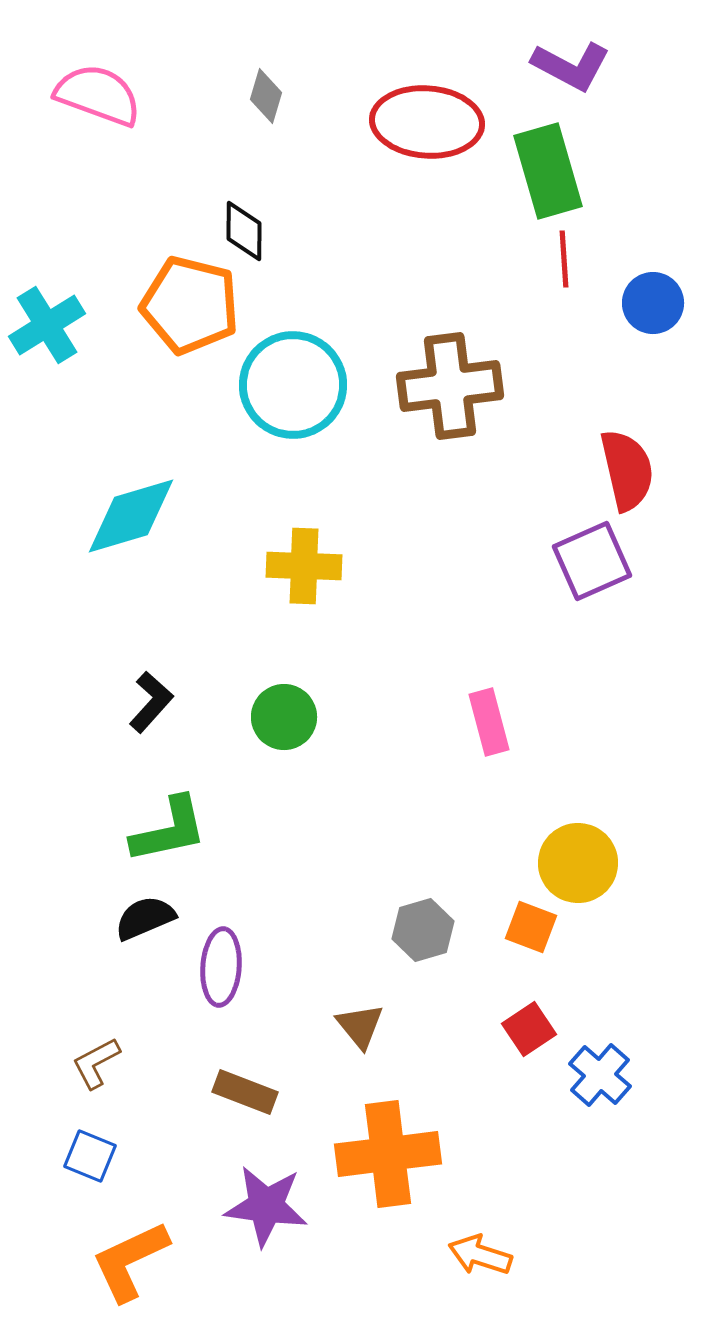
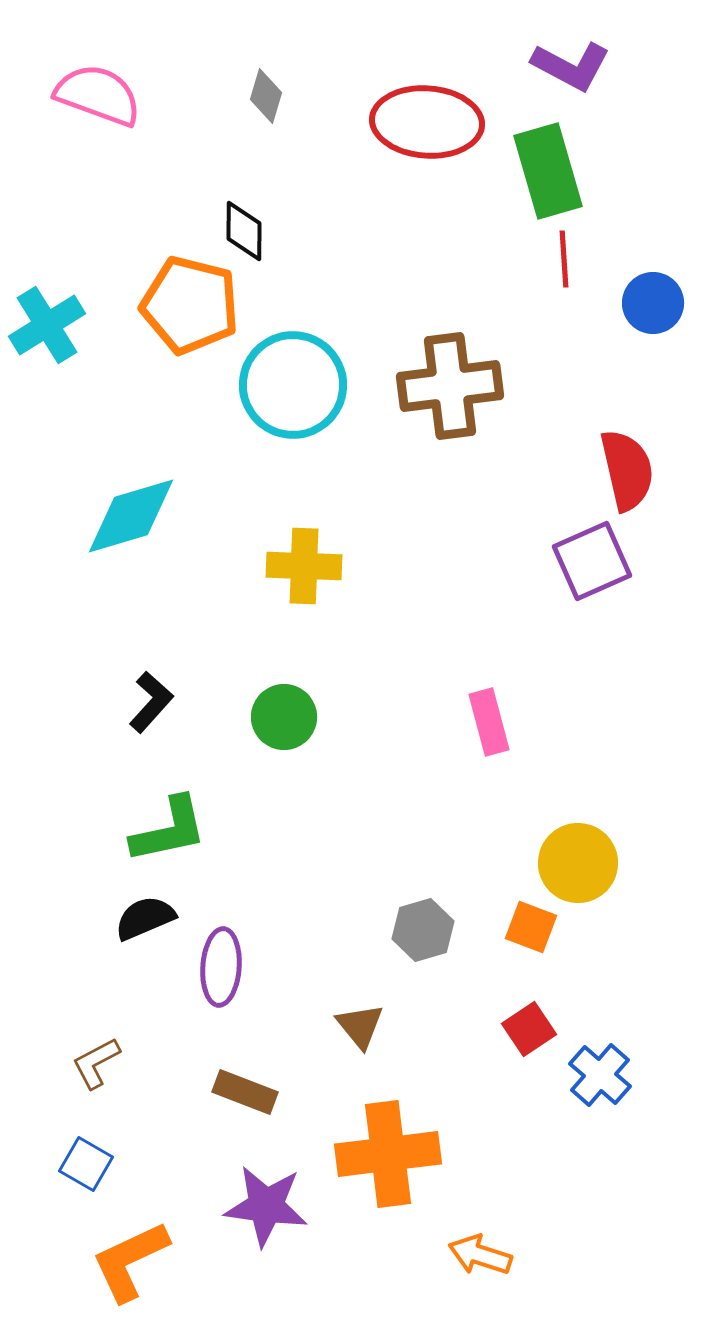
blue square: moved 4 px left, 8 px down; rotated 8 degrees clockwise
